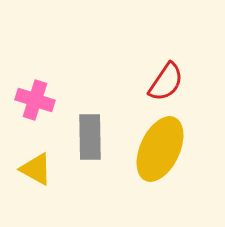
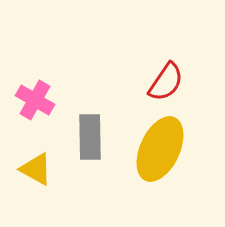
pink cross: rotated 12 degrees clockwise
